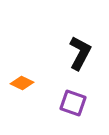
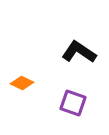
black L-shape: moved 1 px left, 1 px up; rotated 84 degrees counterclockwise
